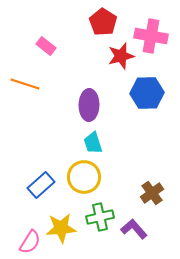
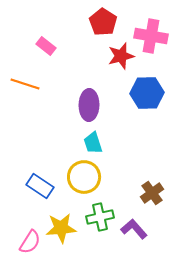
blue rectangle: moved 1 px left, 1 px down; rotated 76 degrees clockwise
